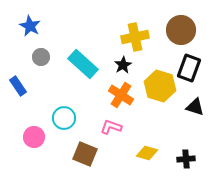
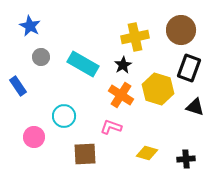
cyan rectangle: rotated 12 degrees counterclockwise
yellow hexagon: moved 2 px left, 3 px down
cyan circle: moved 2 px up
brown square: rotated 25 degrees counterclockwise
